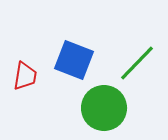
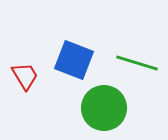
green line: rotated 63 degrees clockwise
red trapezoid: rotated 40 degrees counterclockwise
